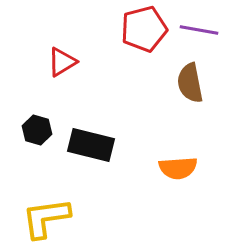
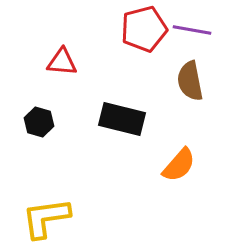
purple line: moved 7 px left
red triangle: rotated 36 degrees clockwise
brown semicircle: moved 2 px up
black hexagon: moved 2 px right, 8 px up
black rectangle: moved 31 px right, 26 px up
orange semicircle: moved 1 px right, 3 px up; rotated 45 degrees counterclockwise
